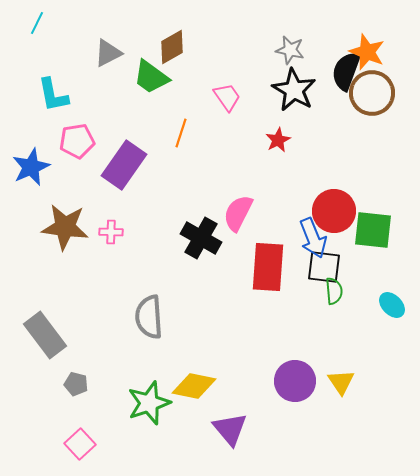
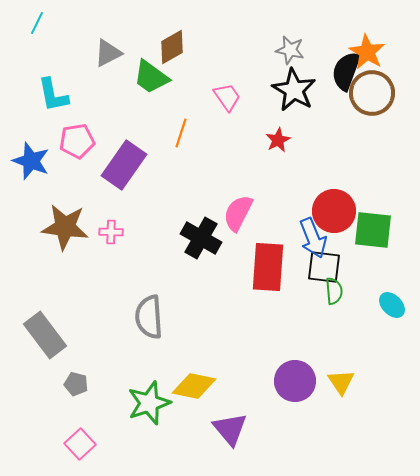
orange star: rotated 9 degrees clockwise
blue star: moved 6 px up; rotated 27 degrees counterclockwise
